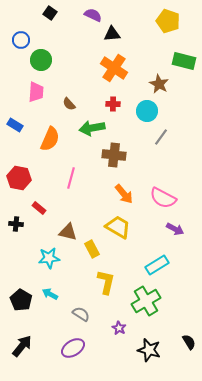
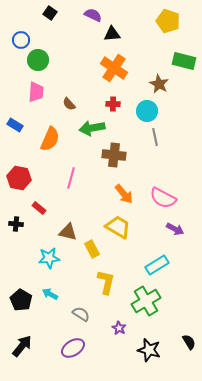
green circle: moved 3 px left
gray line: moved 6 px left; rotated 48 degrees counterclockwise
